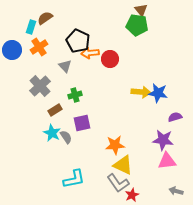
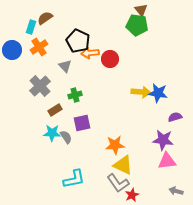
cyan star: rotated 24 degrees counterclockwise
